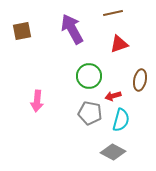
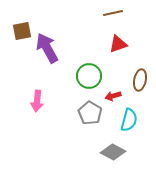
purple arrow: moved 25 px left, 19 px down
red triangle: moved 1 px left
gray pentagon: rotated 20 degrees clockwise
cyan semicircle: moved 8 px right
